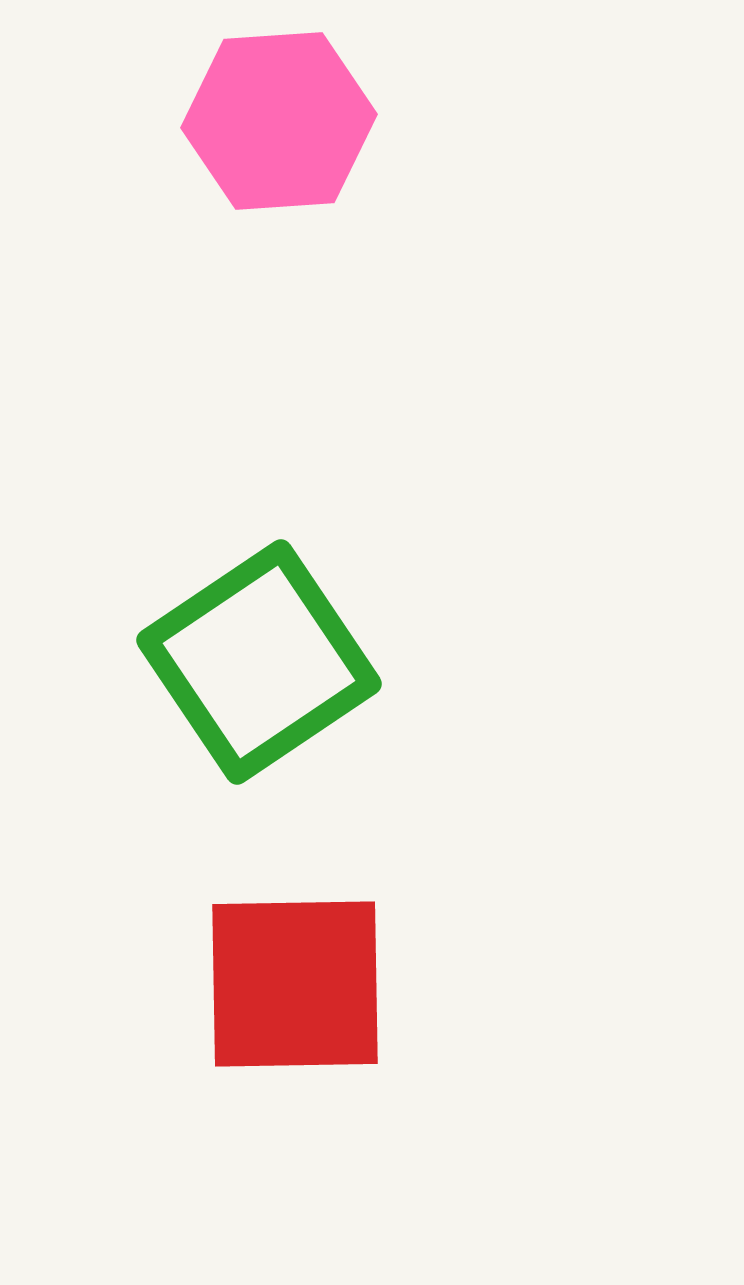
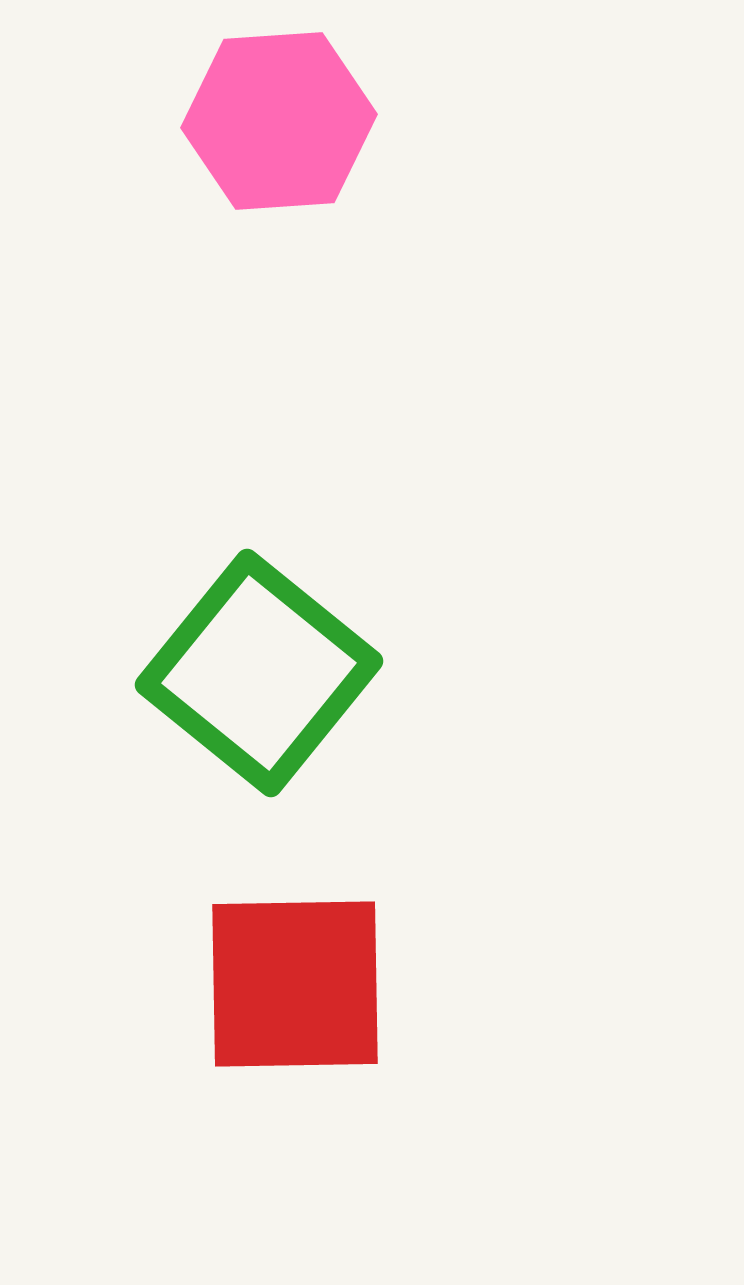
green square: moved 11 px down; rotated 17 degrees counterclockwise
